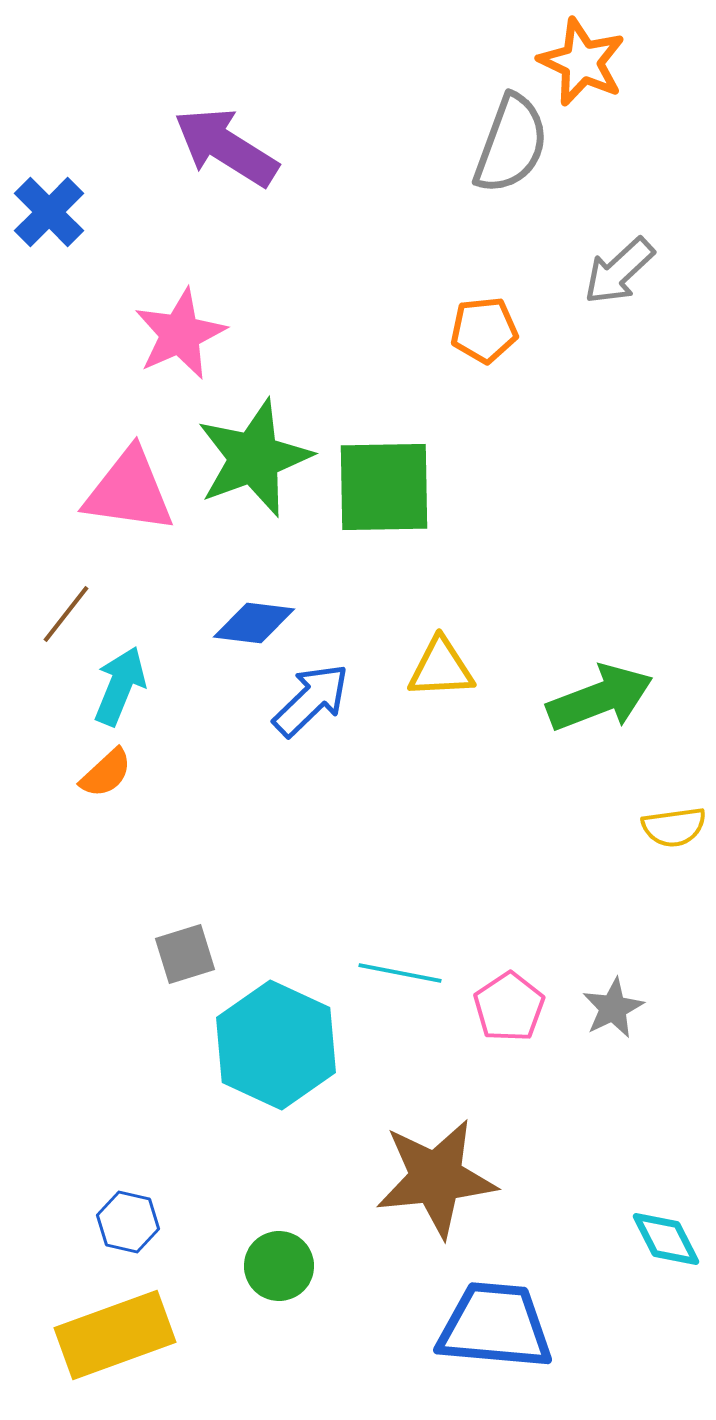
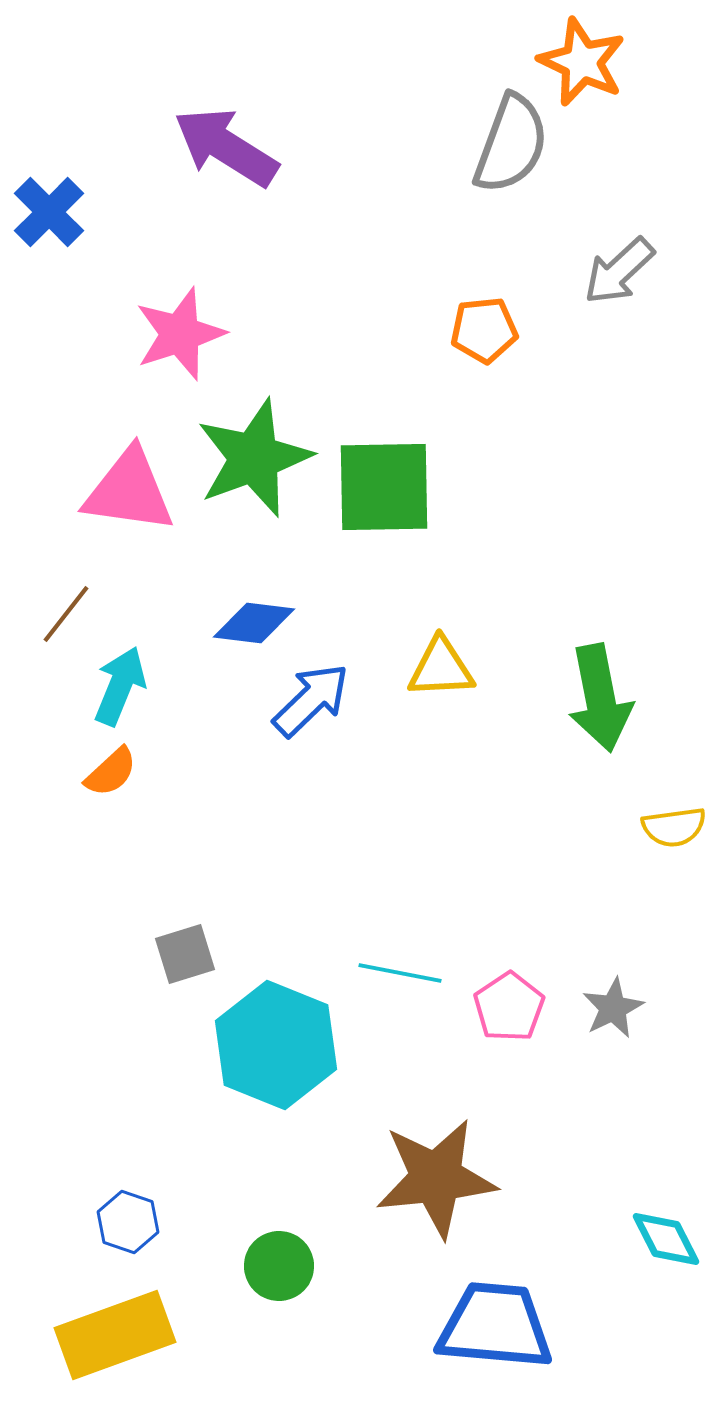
pink star: rotated 6 degrees clockwise
green arrow: rotated 100 degrees clockwise
orange semicircle: moved 5 px right, 1 px up
cyan hexagon: rotated 3 degrees counterclockwise
blue hexagon: rotated 6 degrees clockwise
